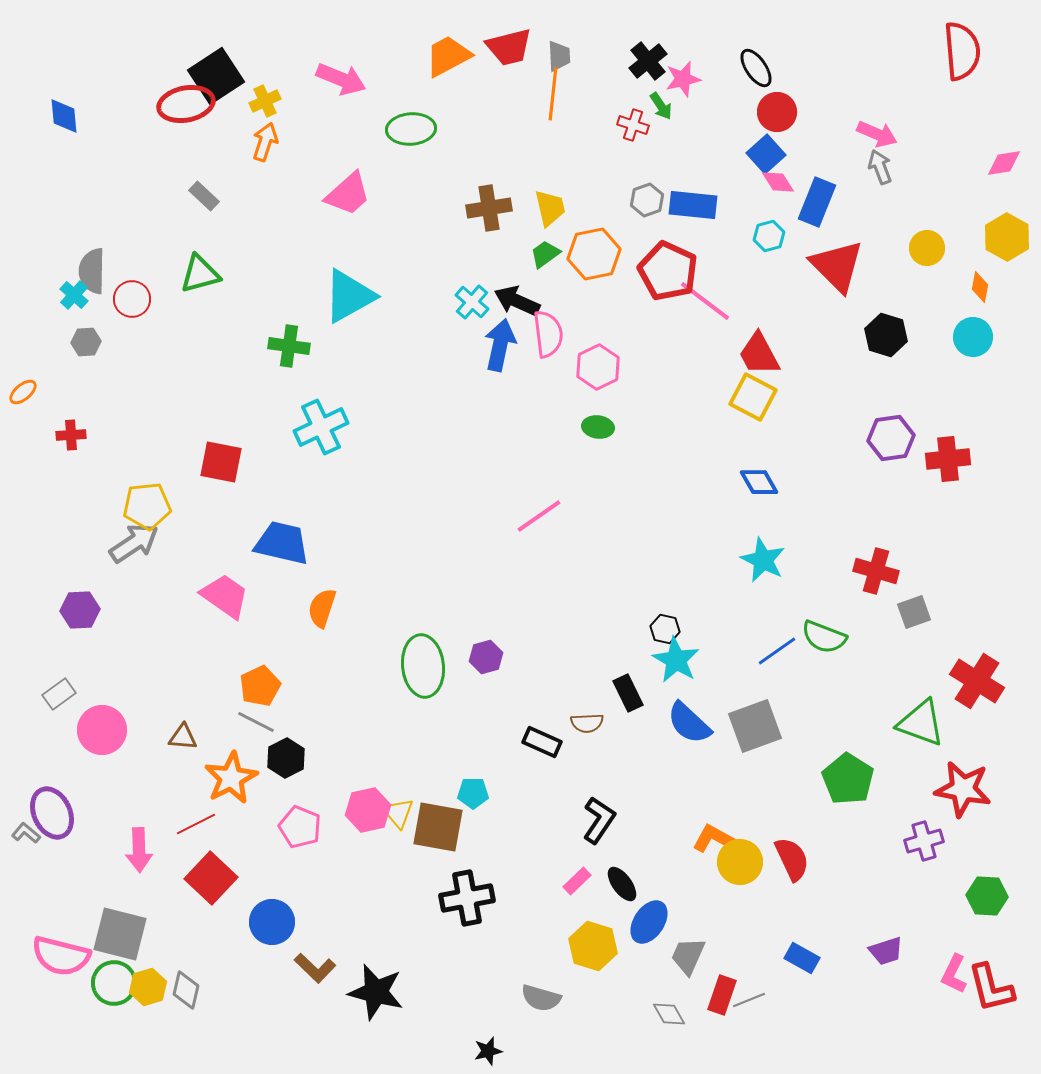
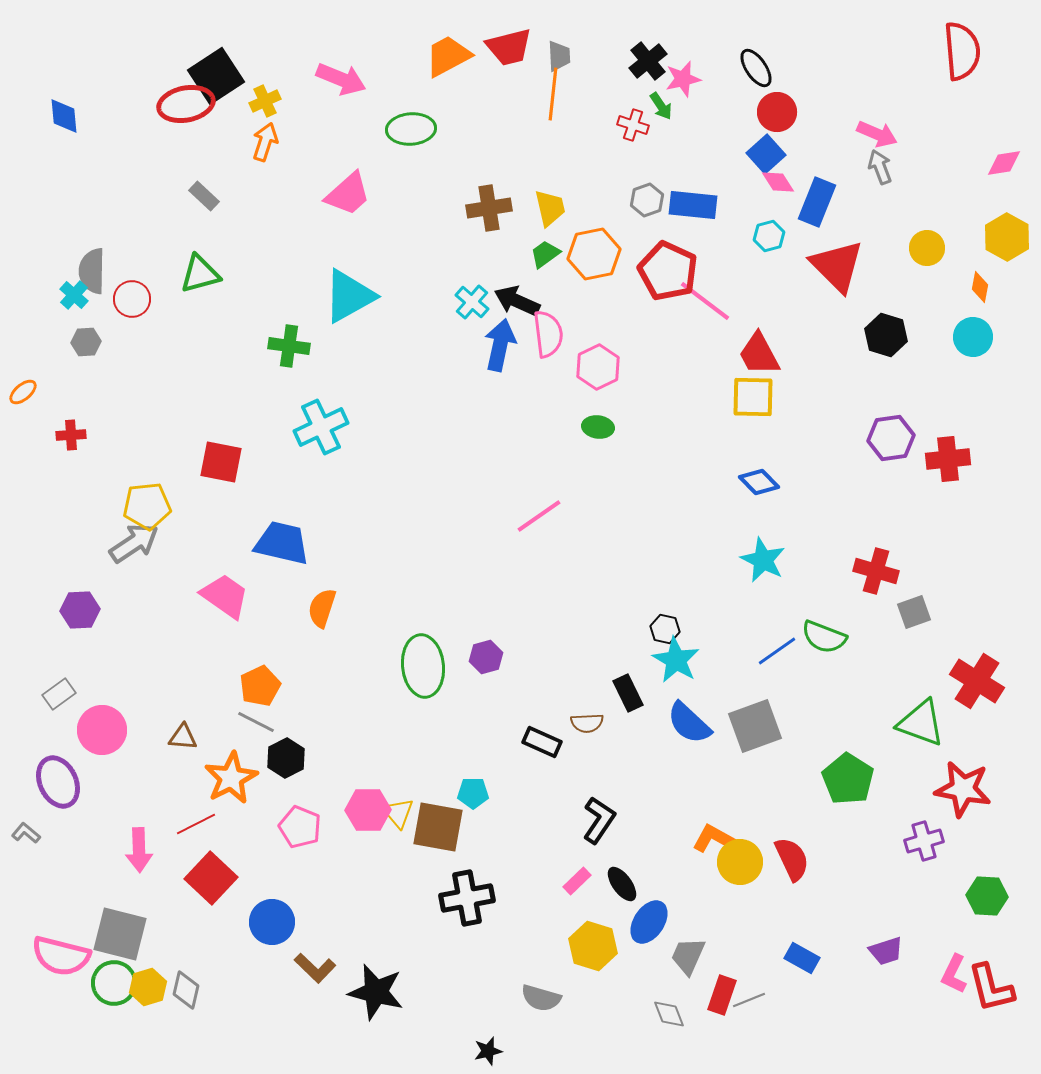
yellow square at (753, 397): rotated 27 degrees counterclockwise
blue diamond at (759, 482): rotated 15 degrees counterclockwise
pink hexagon at (368, 810): rotated 12 degrees clockwise
purple ellipse at (52, 813): moved 6 px right, 31 px up
gray diamond at (669, 1014): rotated 8 degrees clockwise
